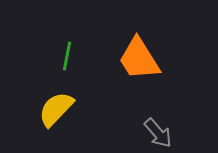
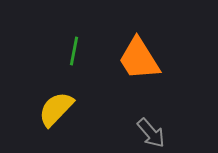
green line: moved 7 px right, 5 px up
gray arrow: moved 7 px left
